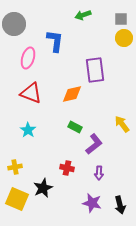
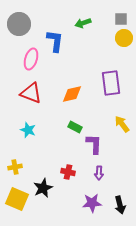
green arrow: moved 8 px down
gray circle: moved 5 px right
pink ellipse: moved 3 px right, 1 px down
purple rectangle: moved 16 px right, 13 px down
cyan star: rotated 14 degrees counterclockwise
purple L-shape: rotated 50 degrees counterclockwise
red cross: moved 1 px right, 4 px down
purple star: rotated 18 degrees counterclockwise
